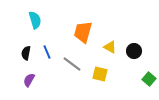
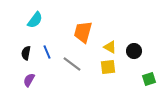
cyan semicircle: rotated 54 degrees clockwise
yellow square: moved 8 px right, 7 px up; rotated 21 degrees counterclockwise
green square: rotated 32 degrees clockwise
